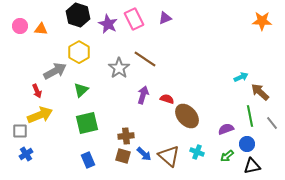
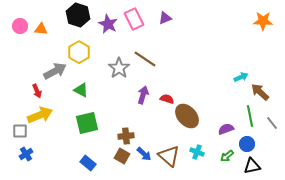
orange star: moved 1 px right
green triangle: rotated 49 degrees counterclockwise
brown square: moved 1 px left; rotated 14 degrees clockwise
blue rectangle: moved 3 px down; rotated 28 degrees counterclockwise
